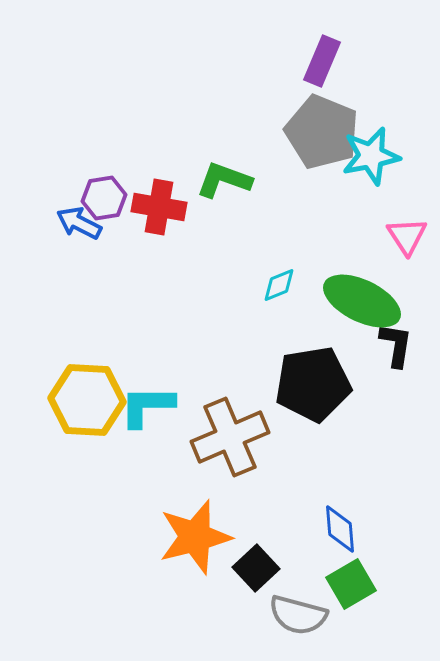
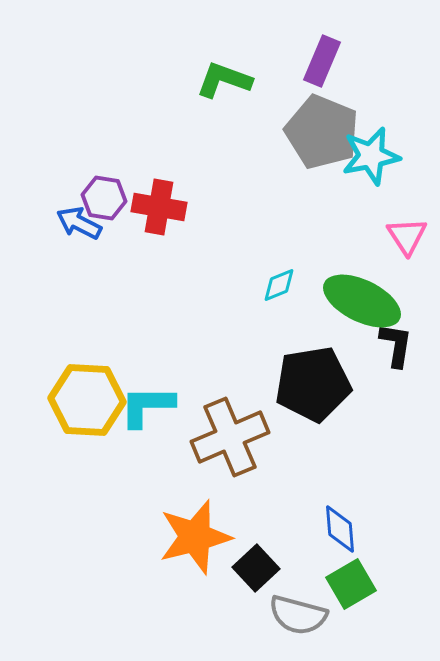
green L-shape: moved 100 px up
purple hexagon: rotated 18 degrees clockwise
